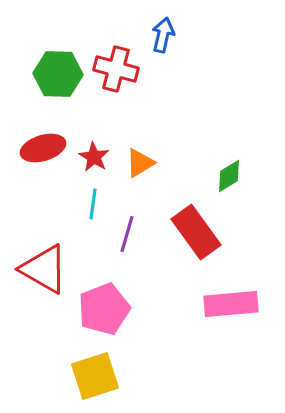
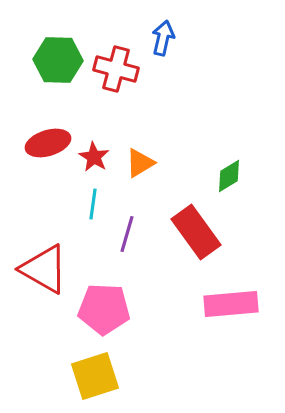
blue arrow: moved 3 px down
green hexagon: moved 14 px up
red ellipse: moved 5 px right, 5 px up
pink pentagon: rotated 24 degrees clockwise
